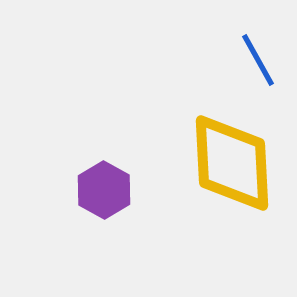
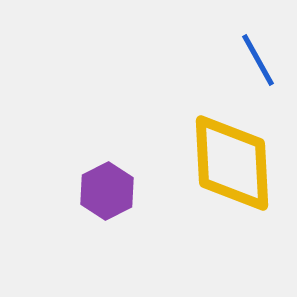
purple hexagon: moved 3 px right, 1 px down; rotated 4 degrees clockwise
